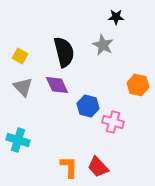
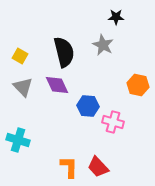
blue hexagon: rotated 10 degrees counterclockwise
